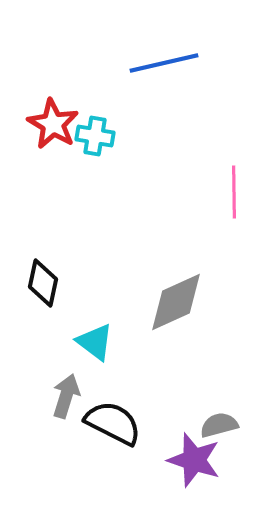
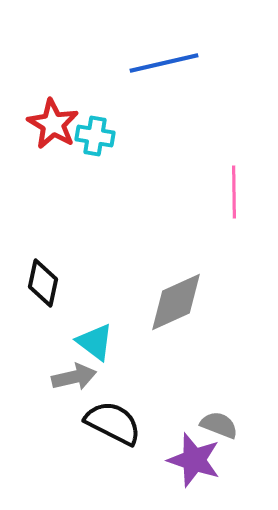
gray arrow: moved 8 px right, 19 px up; rotated 60 degrees clockwise
gray semicircle: rotated 36 degrees clockwise
